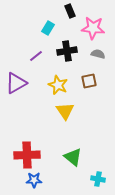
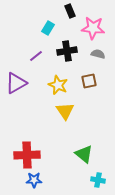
green triangle: moved 11 px right, 3 px up
cyan cross: moved 1 px down
